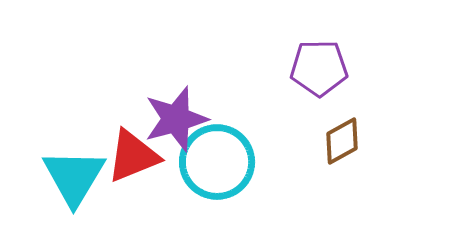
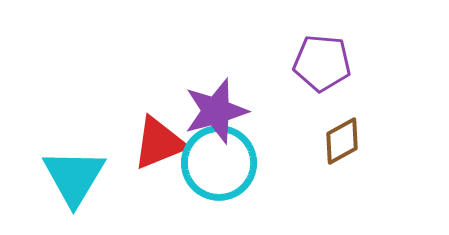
purple pentagon: moved 3 px right, 5 px up; rotated 6 degrees clockwise
purple star: moved 40 px right, 8 px up
red triangle: moved 26 px right, 13 px up
cyan circle: moved 2 px right, 1 px down
